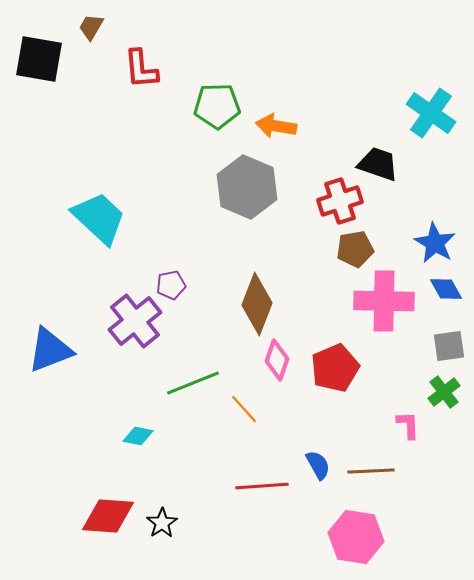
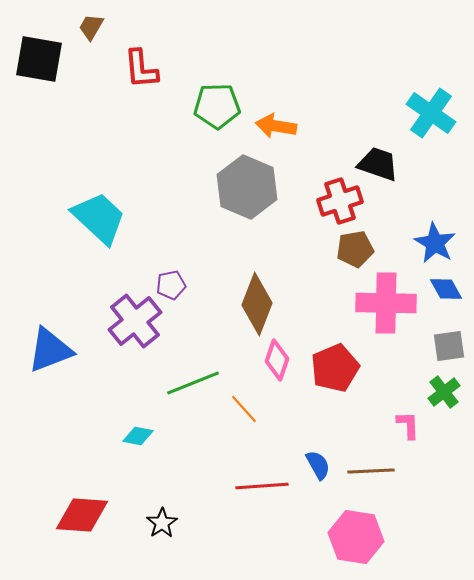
pink cross: moved 2 px right, 2 px down
red diamond: moved 26 px left, 1 px up
